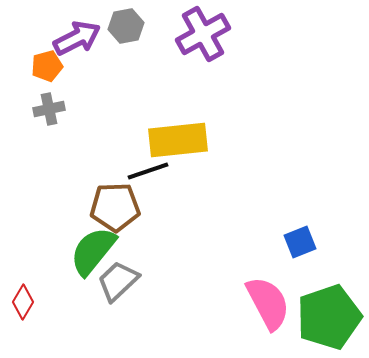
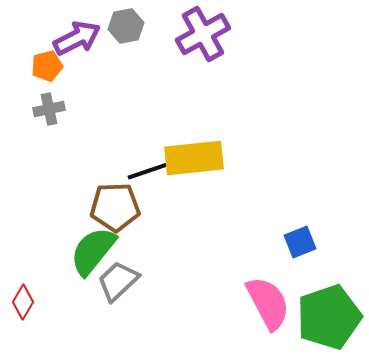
yellow rectangle: moved 16 px right, 18 px down
